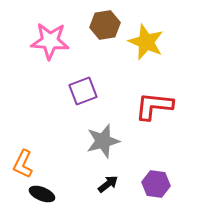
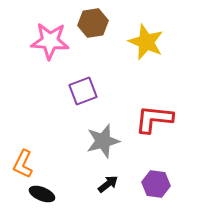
brown hexagon: moved 12 px left, 2 px up
red L-shape: moved 13 px down
